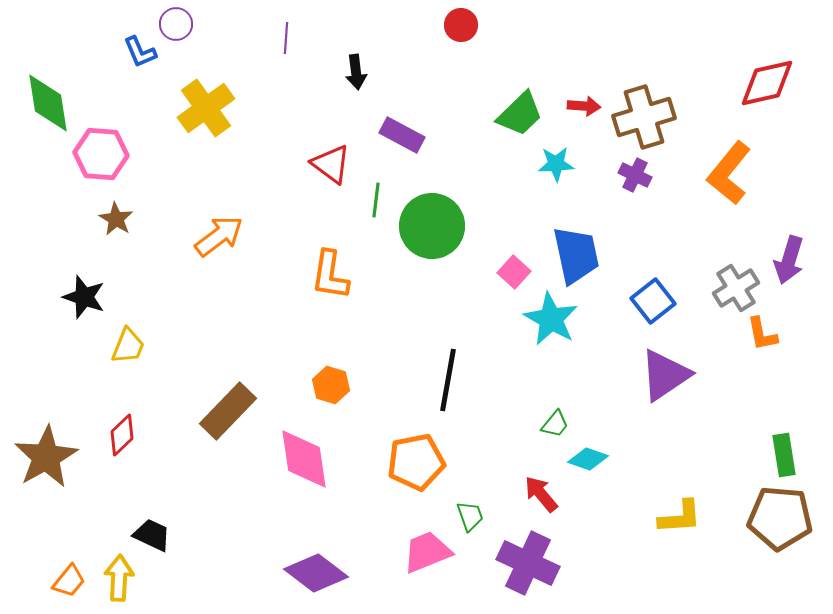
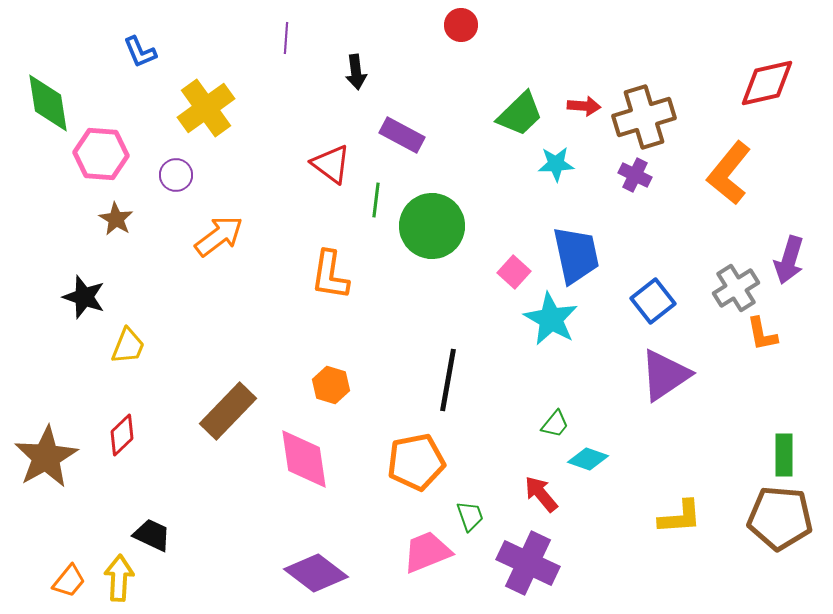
purple circle at (176, 24): moved 151 px down
green rectangle at (784, 455): rotated 9 degrees clockwise
